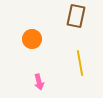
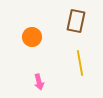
brown rectangle: moved 5 px down
orange circle: moved 2 px up
